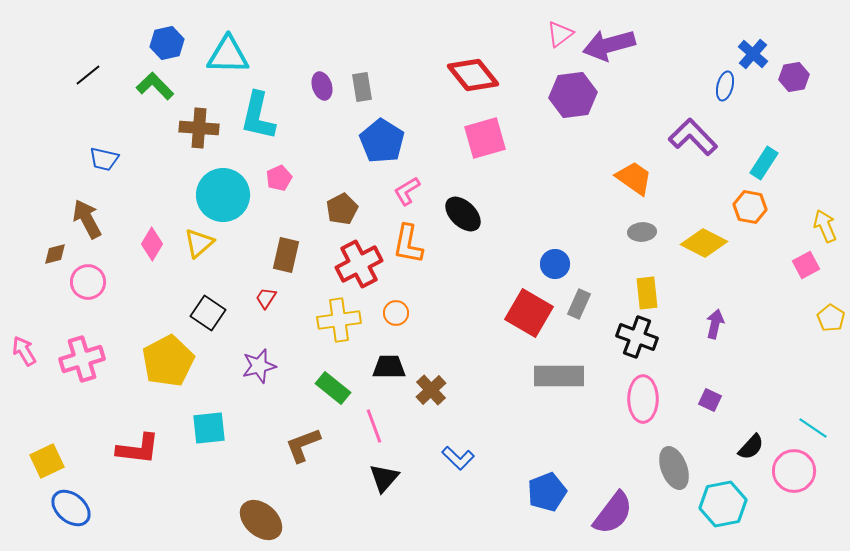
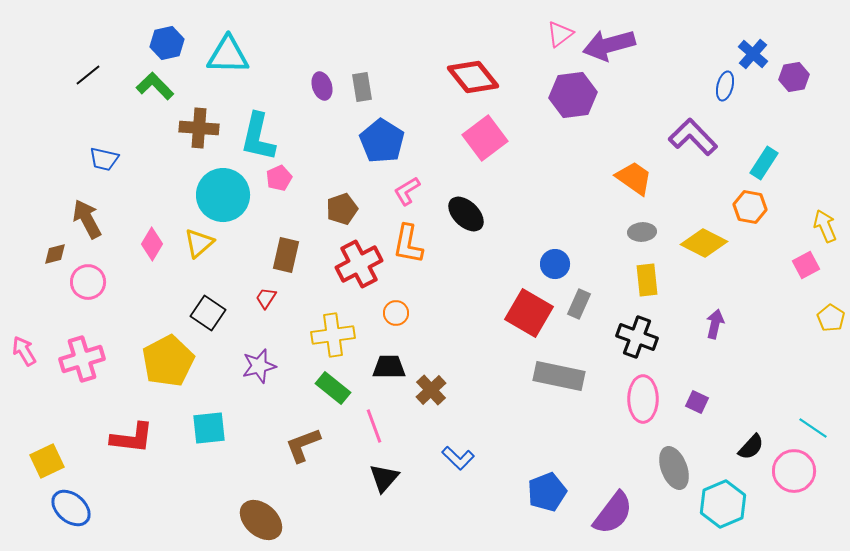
red diamond at (473, 75): moved 2 px down
cyan L-shape at (258, 116): moved 21 px down
pink square at (485, 138): rotated 21 degrees counterclockwise
brown pentagon at (342, 209): rotated 8 degrees clockwise
black ellipse at (463, 214): moved 3 px right
yellow rectangle at (647, 293): moved 13 px up
yellow cross at (339, 320): moved 6 px left, 15 px down
gray rectangle at (559, 376): rotated 12 degrees clockwise
purple square at (710, 400): moved 13 px left, 2 px down
red L-shape at (138, 449): moved 6 px left, 11 px up
cyan hexagon at (723, 504): rotated 12 degrees counterclockwise
